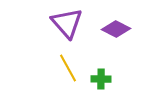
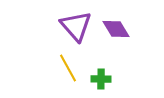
purple triangle: moved 9 px right, 3 px down
purple diamond: rotated 32 degrees clockwise
